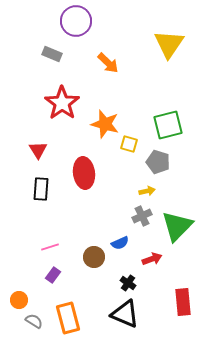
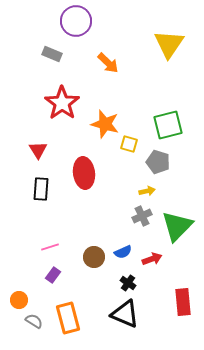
blue semicircle: moved 3 px right, 9 px down
